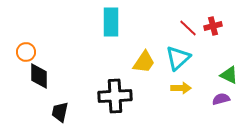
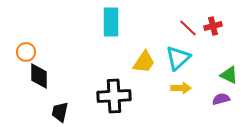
black cross: moved 1 px left
